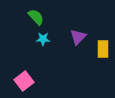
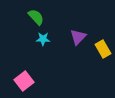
yellow rectangle: rotated 30 degrees counterclockwise
